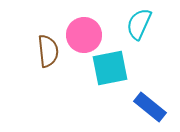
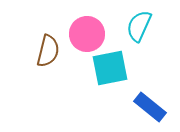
cyan semicircle: moved 2 px down
pink circle: moved 3 px right, 1 px up
brown semicircle: rotated 20 degrees clockwise
